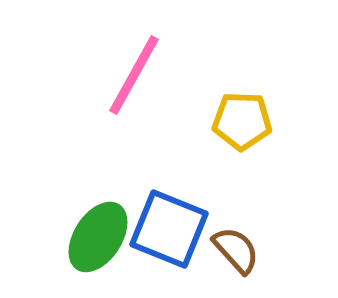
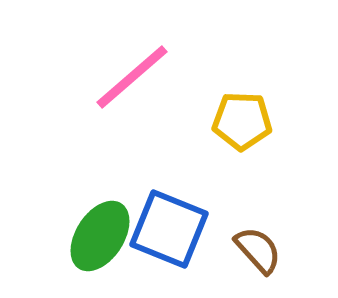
pink line: moved 2 px left, 2 px down; rotated 20 degrees clockwise
green ellipse: moved 2 px right, 1 px up
brown semicircle: moved 22 px right
